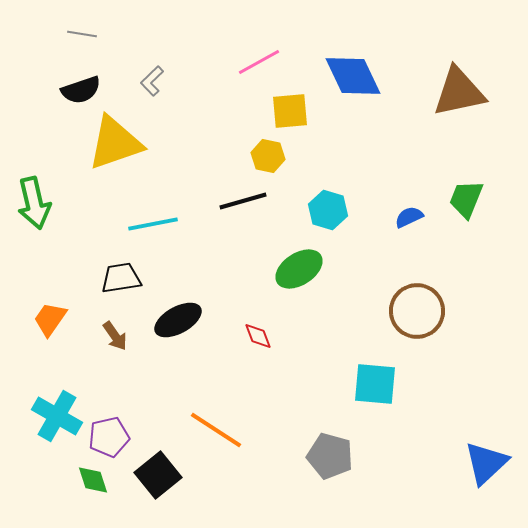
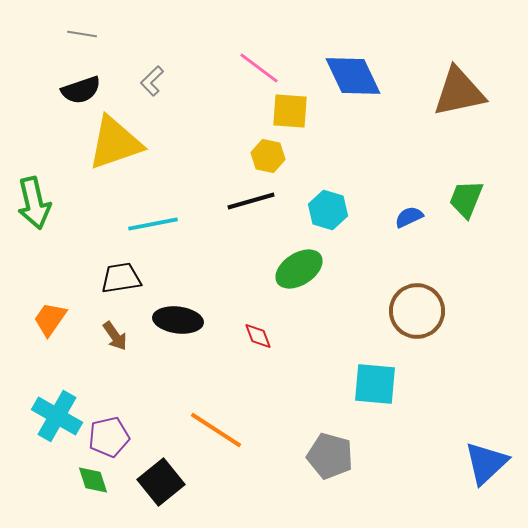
pink line: moved 6 px down; rotated 66 degrees clockwise
yellow square: rotated 9 degrees clockwise
black line: moved 8 px right
black ellipse: rotated 36 degrees clockwise
black square: moved 3 px right, 7 px down
